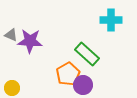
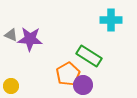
purple star: moved 2 px up
green rectangle: moved 2 px right, 2 px down; rotated 10 degrees counterclockwise
yellow circle: moved 1 px left, 2 px up
